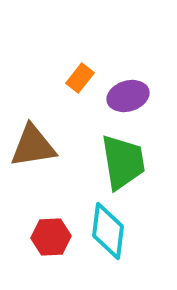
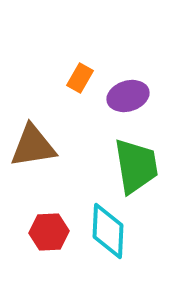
orange rectangle: rotated 8 degrees counterclockwise
green trapezoid: moved 13 px right, 4 px down
cyan diamond: rotated 4 degrees counterclockwise
red hexagon: moved 2 px left, 5 px up
